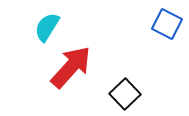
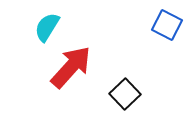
blue square: moved 1 px down
